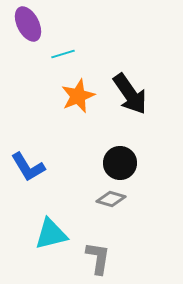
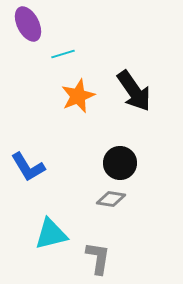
black arrow: moved 4 px right, 3 px up
gray diamond: rotated 8 degrees counterclockwise
